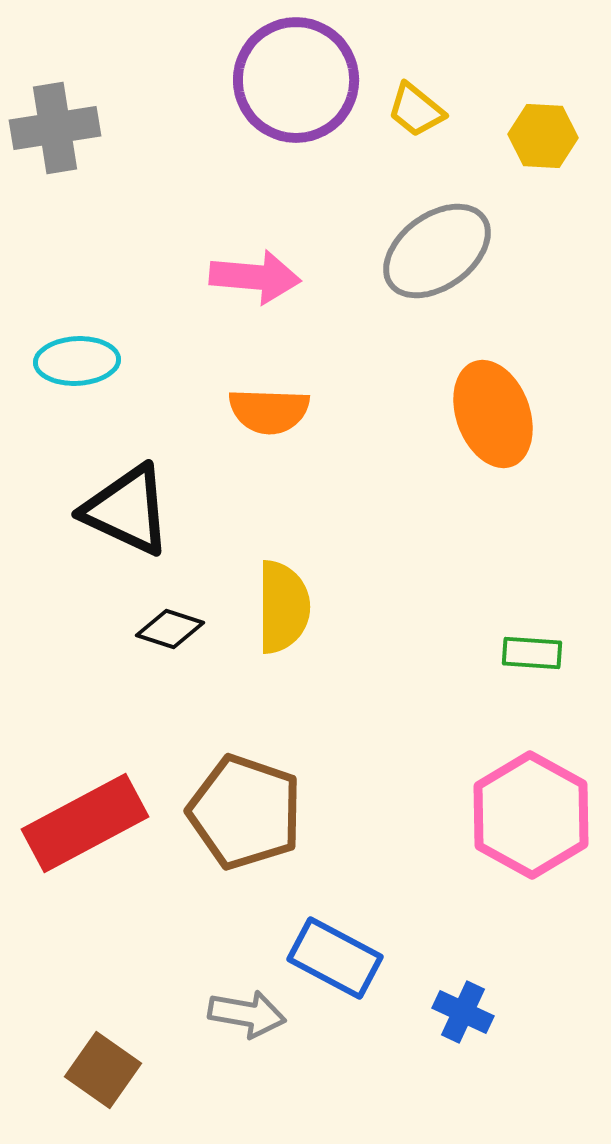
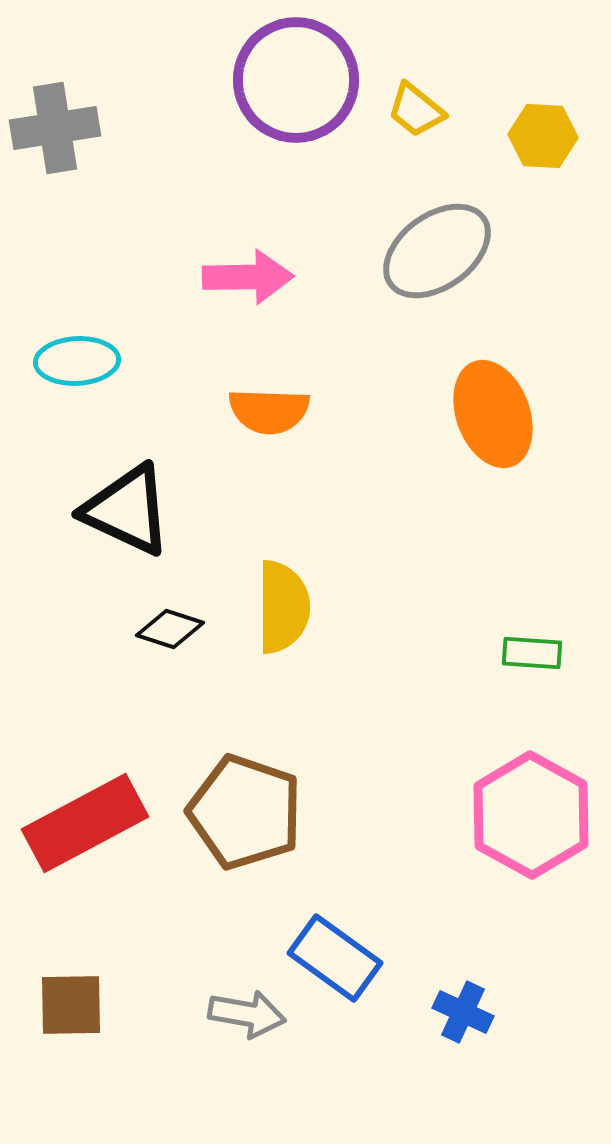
pink arrow: moved 7 px left; rotated 6 degrees counterclockwise
blue rectangle: rotated 8 degrees clockwise
brown square: moved 32 px left, 65 px up; rotated 36 degrees counterclockwise
